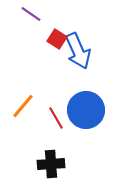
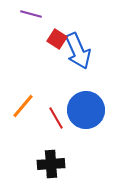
purple line: rotated 20 degrees counterclockwise
